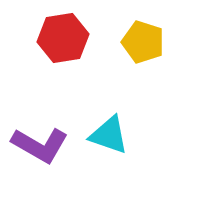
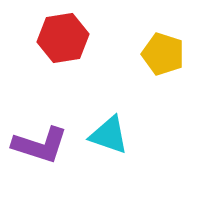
yellow pentagon: moved 20 px right, 12 px down
purple L-shape: rotated 12 degrees counterclockwise
